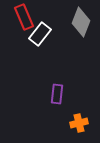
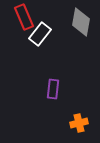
gray diamond: rotated 12 degrees counterclockwise
purple rectangle: moved 4 px left, 5 px up
